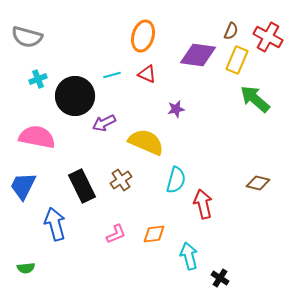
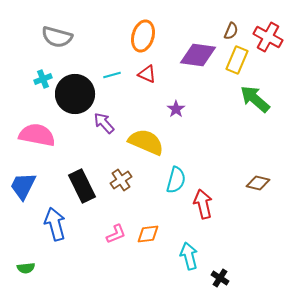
gray semicircle: moved 30 px right
cyan cross: moved 5 px right
black circle: moved 2 px up
purple star: rotated 24 degrees counterclockwise
purple arrow: rotated 75 degrees clockwise
pink semicircle: moved 2 px up
orange diamond: moved 6 px left
